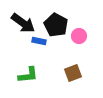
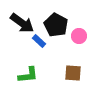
black arrow: moved 1 px left
blue rectangle: rotated 32 degrees clockwise
brown square: rotated 24 degrees clockwise
